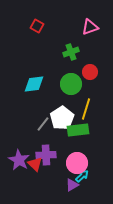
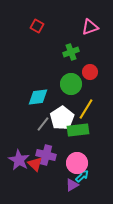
cyan diamond: moved 4 px right, 13 px down
yellow line: rotated 15 degrees clockwise
purple cross: rotated 18 degrees clockwise
